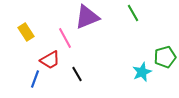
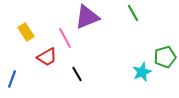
red trapezoid: moved 3 px left, 3 px up
blue line: moved 23 px left
